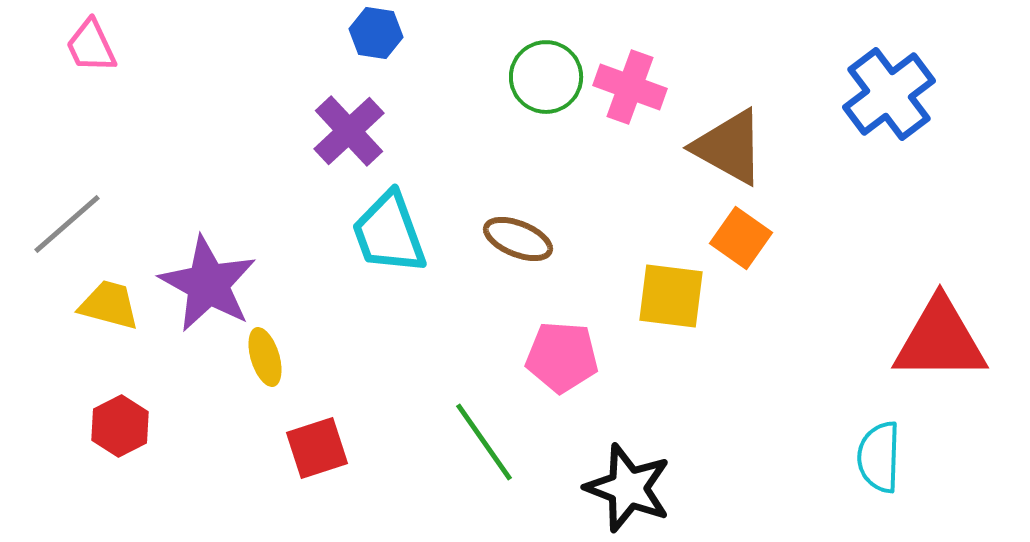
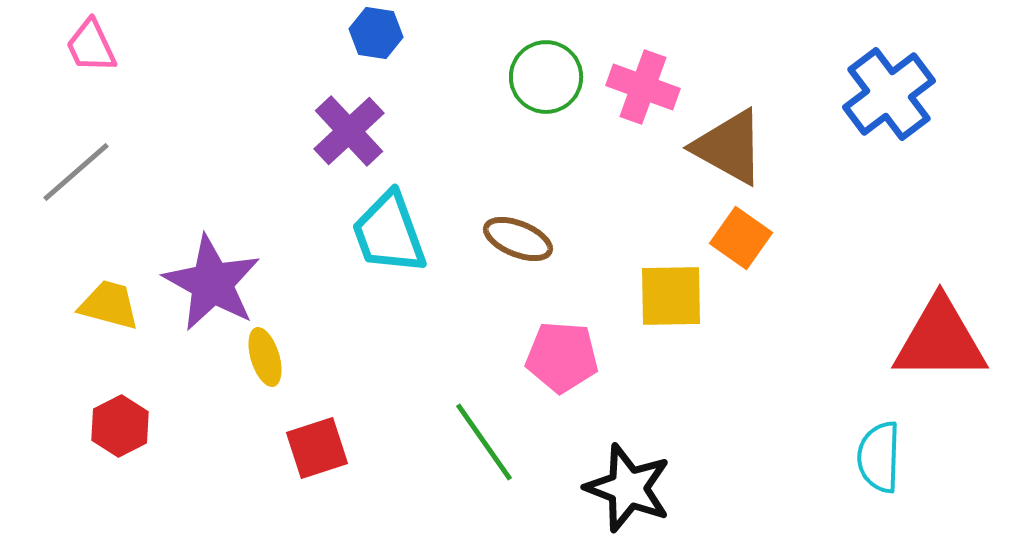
pink cross: moved 13 px right
gray line: moved 9 px right, 52 px up
purple star: moved 4 px right, 1 px up
yellow square: rotated 8 degrees counterclockwise
